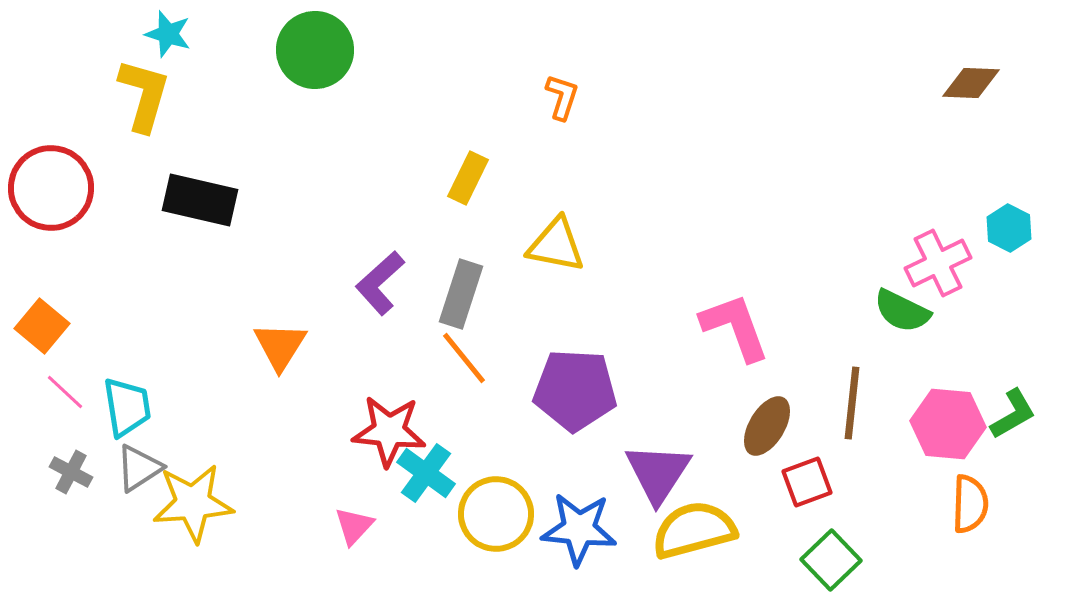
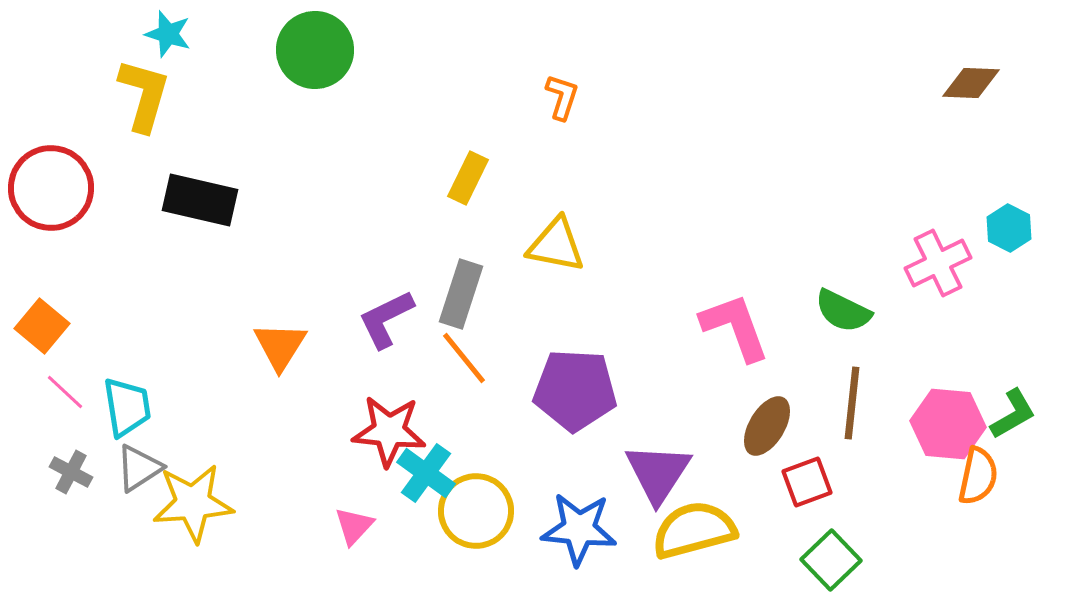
purple L-shape: moved 6 px right, 36 px down; rotated 16 degrees clockwise
green semicircle: moved 59 px left
orange semicircle: moved 8 px right, 28 px up; rotated 10 degrees clockwise
yellow circle: moved 20 px left, 3 px up
